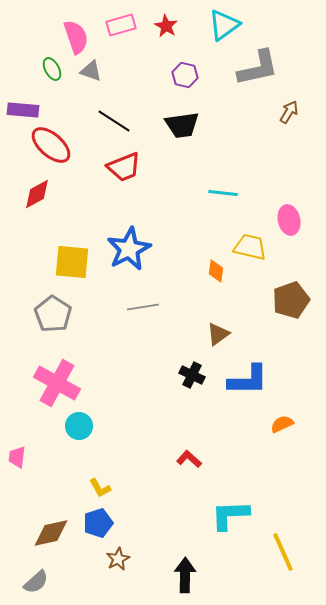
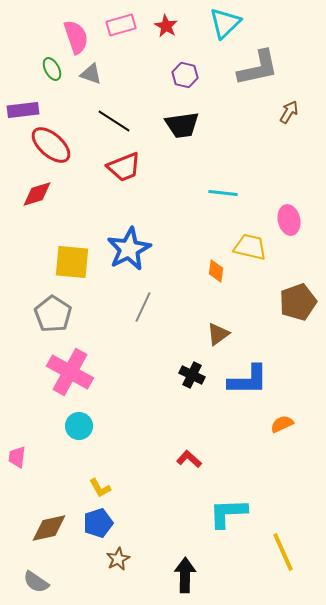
cyan triangle: moved 1 px right, 2 px up; rotated 8 degrees counterclockwise
gray triangle: moved 3 px down
purple rectangle: rotated 12 degrees counterclockwise
red diamond: rotated 12 degrees clockwise
brown pentagon: moved 7 px right, 2 px down
gray line: rotated 56 degrees counterclockwise
pink cross: moved 13 px right, 11 px up
cyan L-shape: moved 2 px left, 2 px up
brown diamond: moved 2 px left, 5 px up
gray semicircle: rotated 76 degrees clockwise
